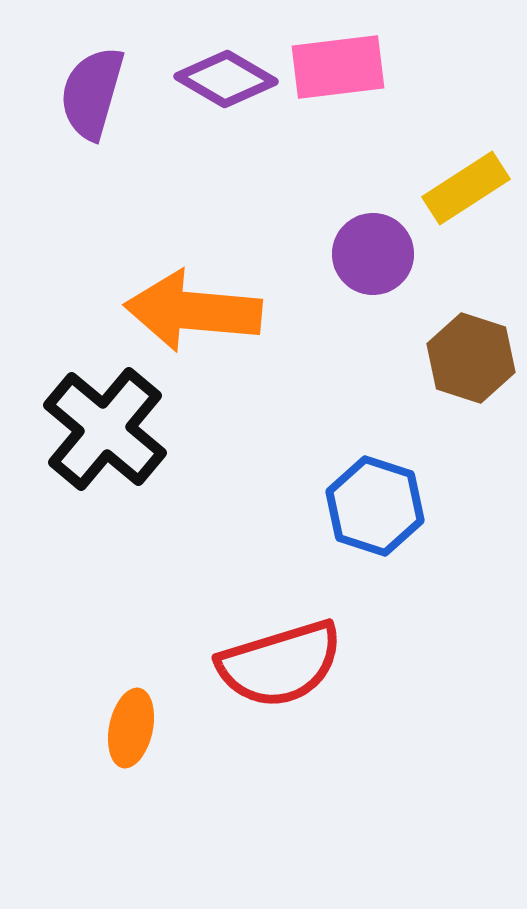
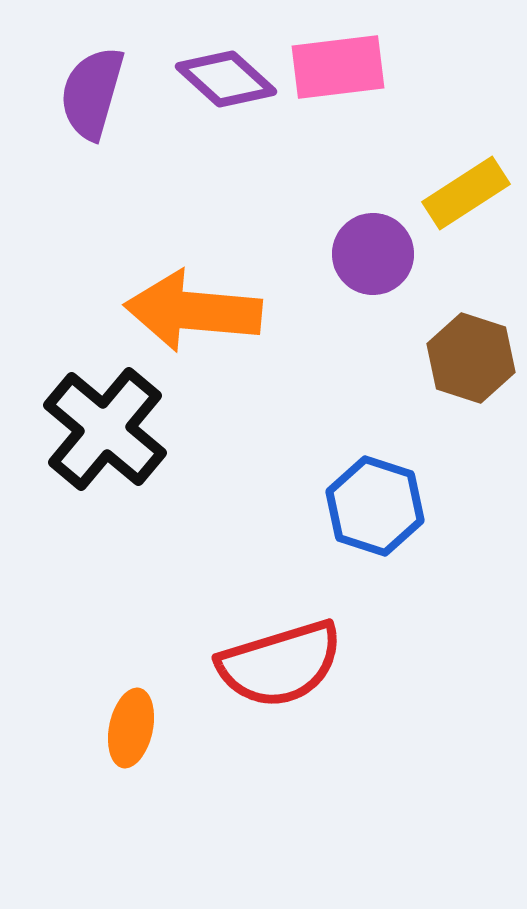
purple diamond: rotated 12 degrees clockwise
yellow rectangle: moved 5 px down
